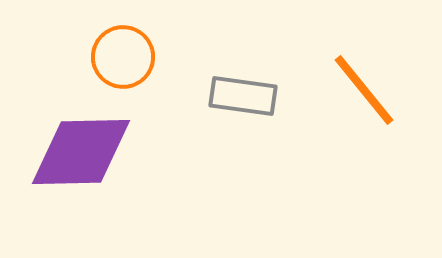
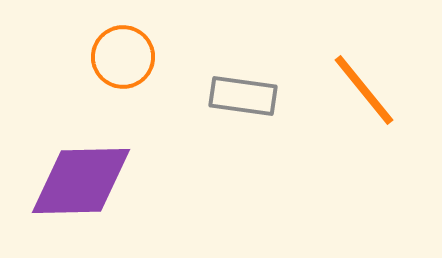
purple diamond: moved 29 px down
